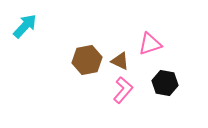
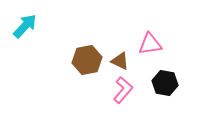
pink triangle: rotated 10 degrees clockwise
